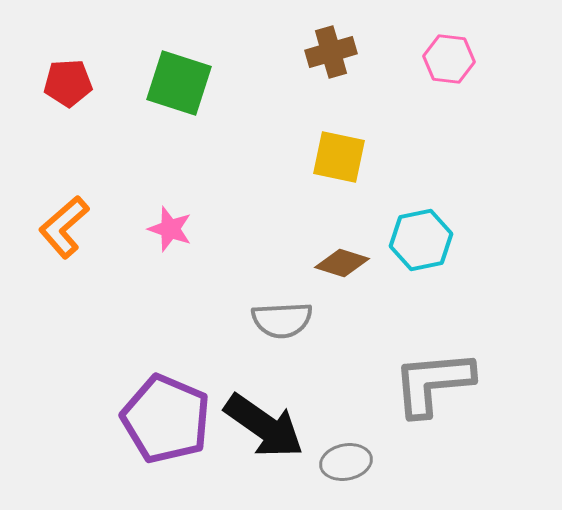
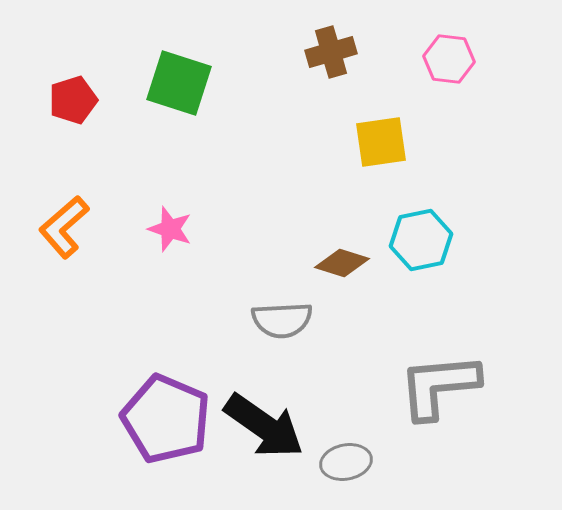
red pentagon: moved 5 px right, 17 px down; rotated 15 degrees counterclockwise
yellow square: moved 42 px right, 15 px up; rotated 20 degrees counterclockwise
gray L-shape: moved 6 px right, 3 px down
